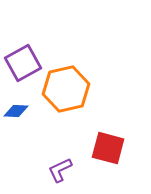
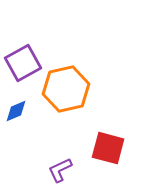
blue diamond: rotated 25 degrees counterclockwise
